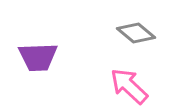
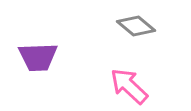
gray diamond: moved 7 px up
